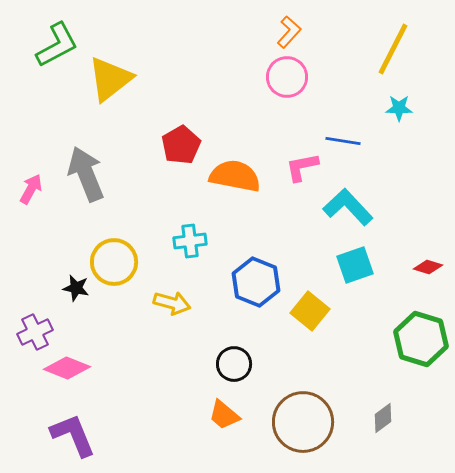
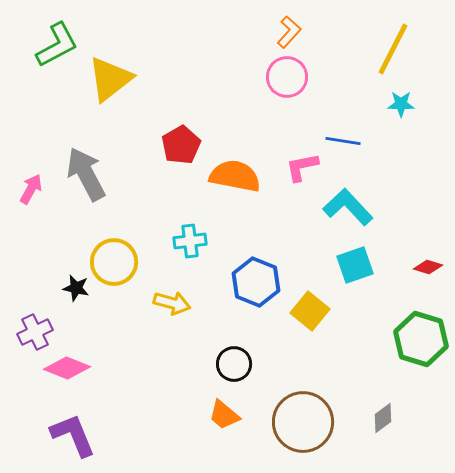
cyan star: moved 2 px right, 4 px up
gray arrow: rotated 6 degrees counterclockwise
